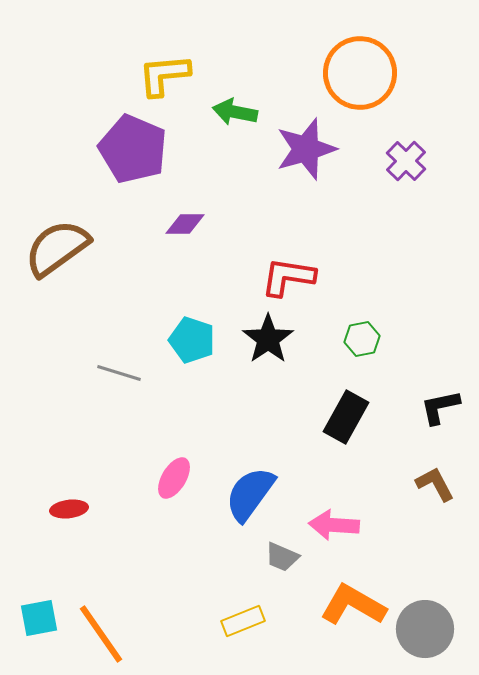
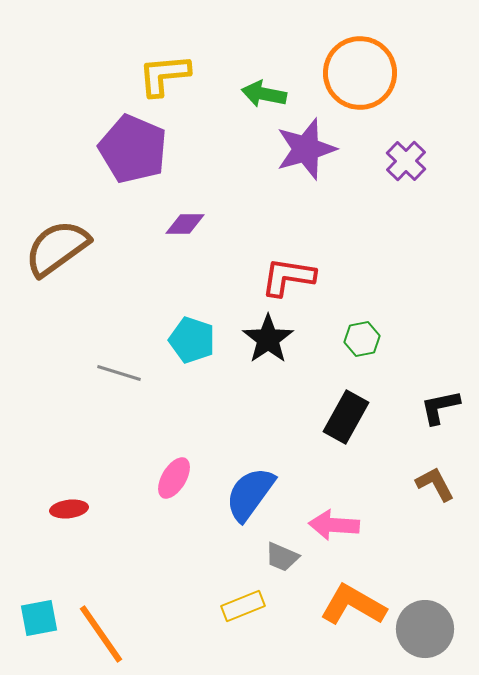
green arrow: moved 29 px right, 18 px up
yellow rectangle: moved 15 px up
